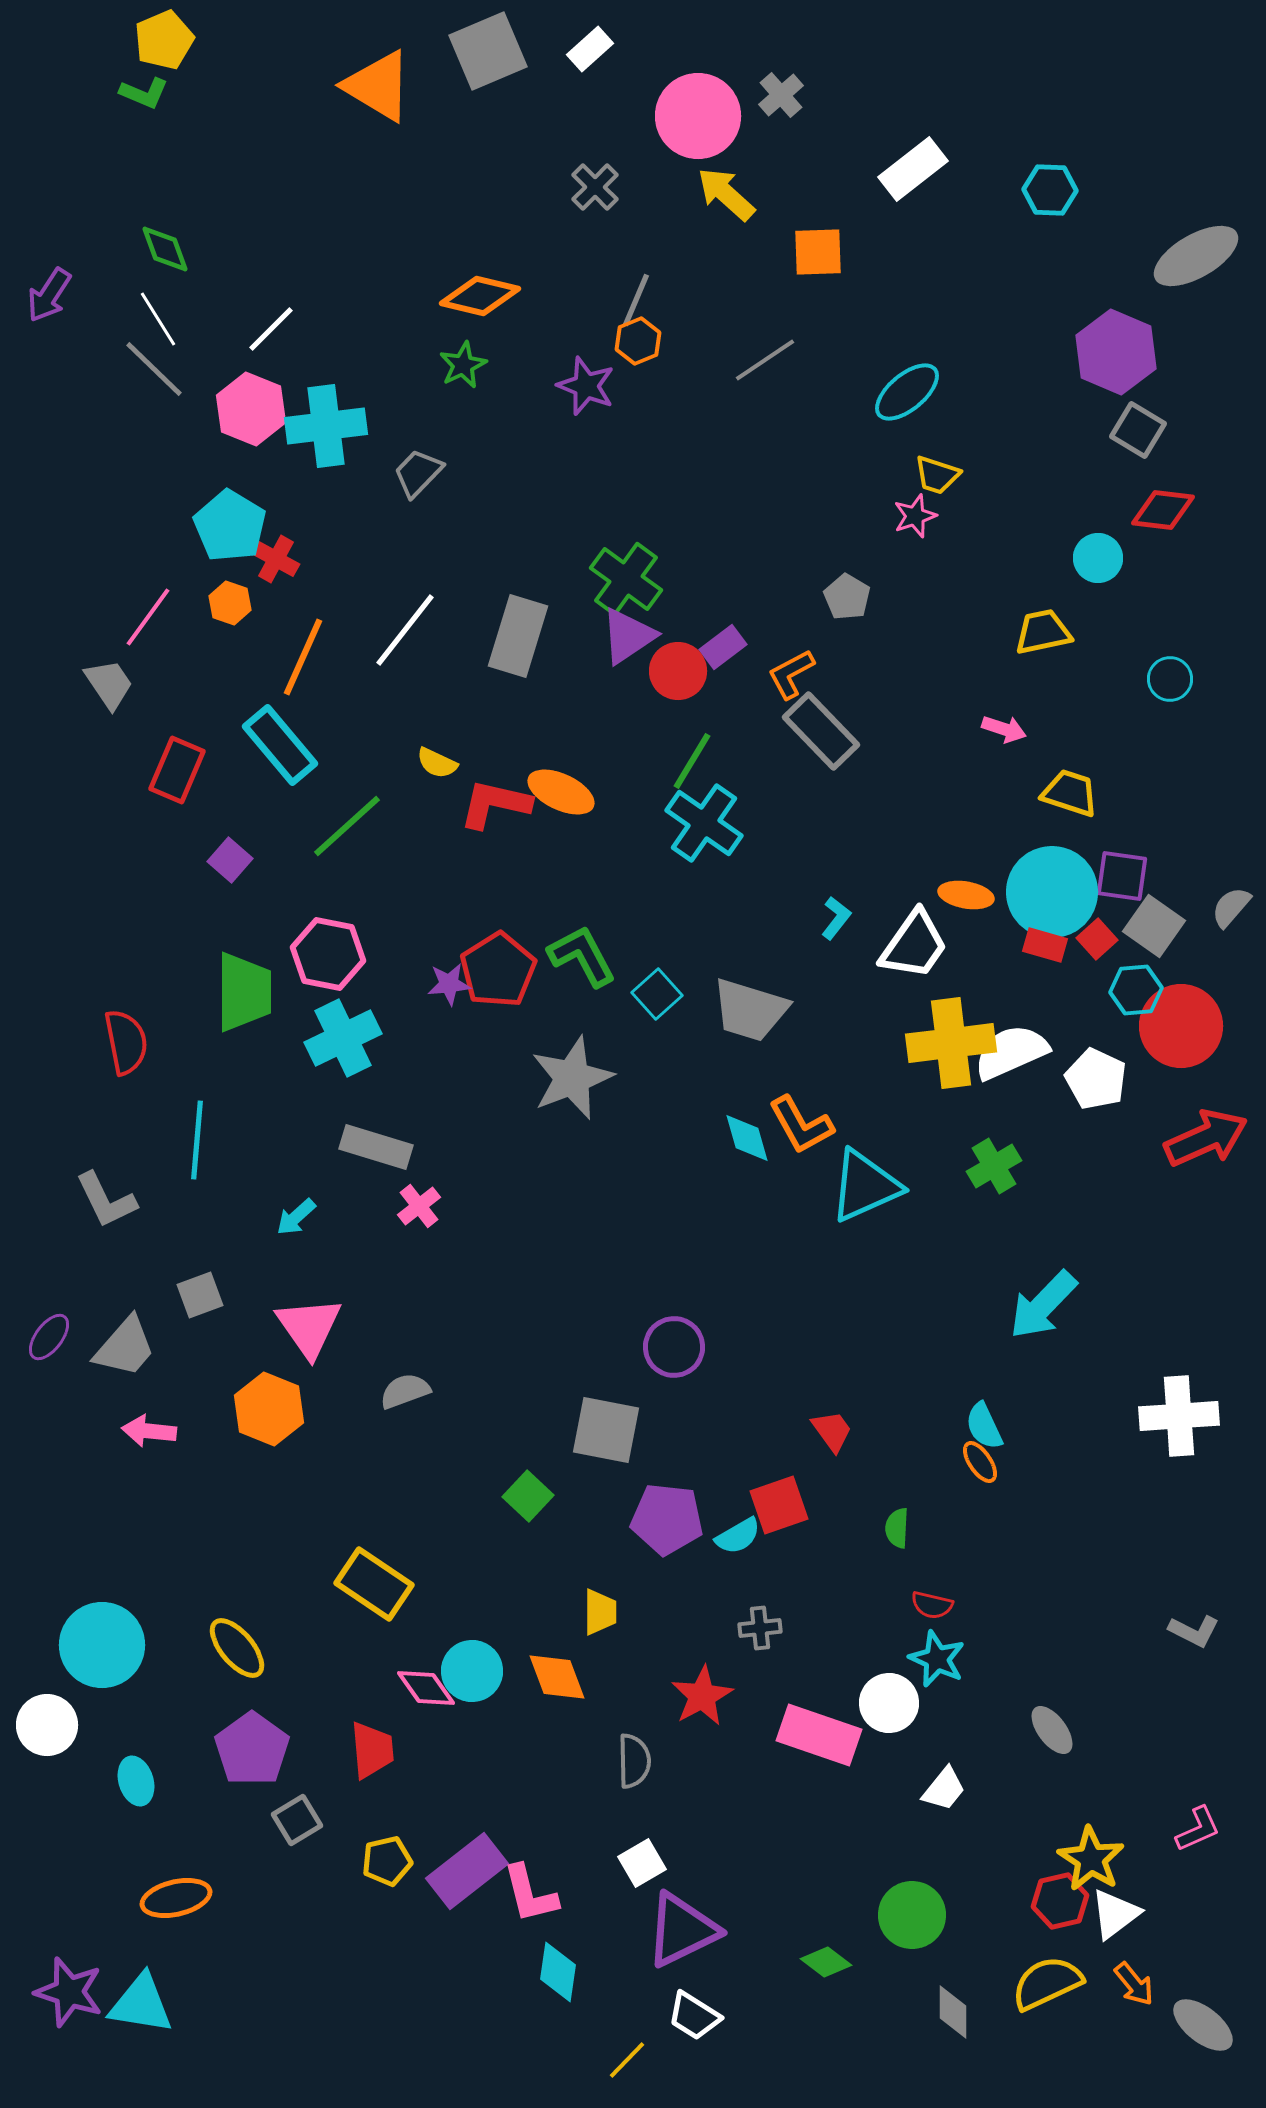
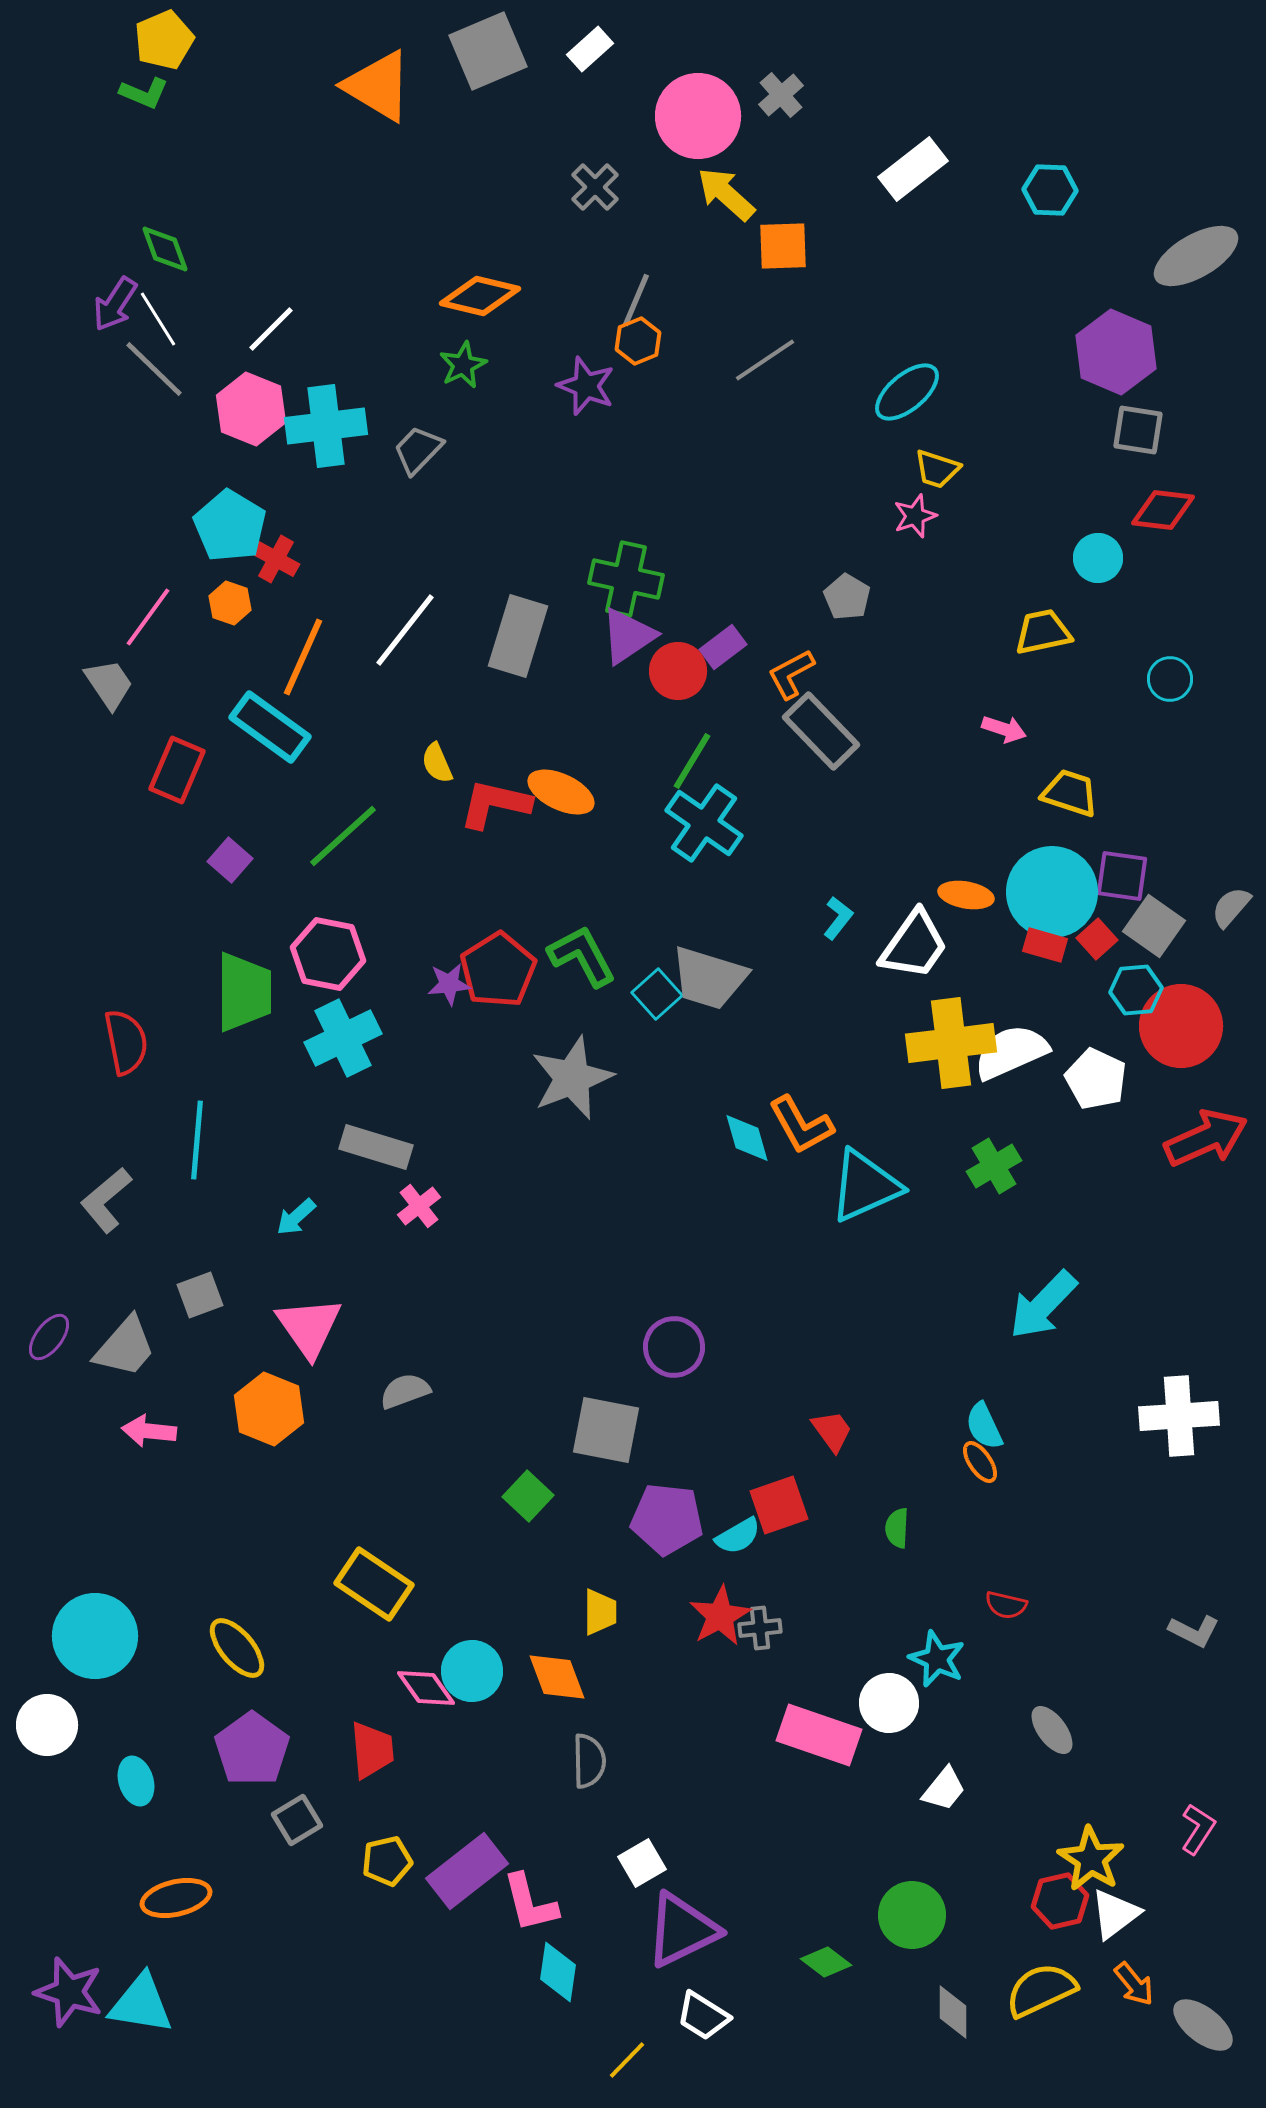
orange square at (818, 252): moved 35 px left, 6 px up
purple arrow at (49, 295): moved 66 px right, 9 px down
gray square at (1138, 430): rotated 22 degrees counterclockwise
gray trapezoid at (418, 473): moved 23 px up
yellow trapezoid at (937, 475): moved 6 px up
green cross at (626, 579): rotated 24 degrees counterclockwise
cyan rectangle at (280, 745): moved 10 px left, 18 px up; rotated 14 degrees counterclockwise
yellow semicircle at (437, 763): rotated 42 degrees clockwise
green line at (347, 826): moved 4 px left, 10 px down
cyan L-shape at (836, 918): moved 2 px right
gray trapezoid at (750, 1010): moved 41 px left, 32 px up
gray L-shape at (106, 1200): rotated 76 degrees clockwise
red semicircle at (932, 1605): moved 74 px right
cyan circle at (102, 1645): moved 7 px left, 9 px up
red star at (702, 1696): moved 18 px right, 80 px up
gray semicircle at (634, 1761): moved 45 px left
pink L-shape at (1198, 1829): rotated 33 degrees counterclockwise
pink L-shape at (530, 1894): moved 9 px down
yellow semicircle at (1047, 1983): moved 6 px left, 7 px down
white trapezoid at (694, 2016): moved 9 px right
